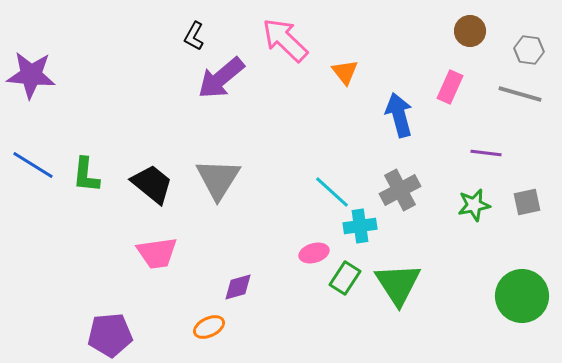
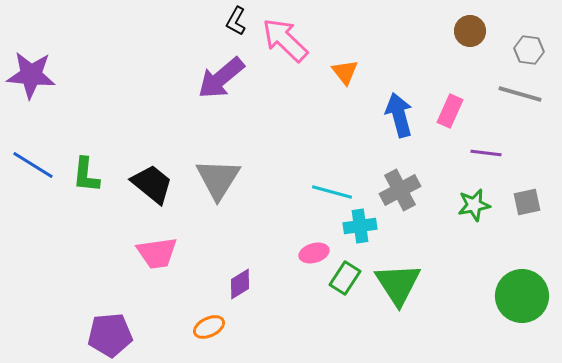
black L-shape: moved 42 px right, 15 px up
pink rectangle: moved 24 px down
cyan line: rotated 27 degrees counterclockwise
purple diamond: moved 2 px right, 3 px up; rotated 16 degrees counterclockwise
